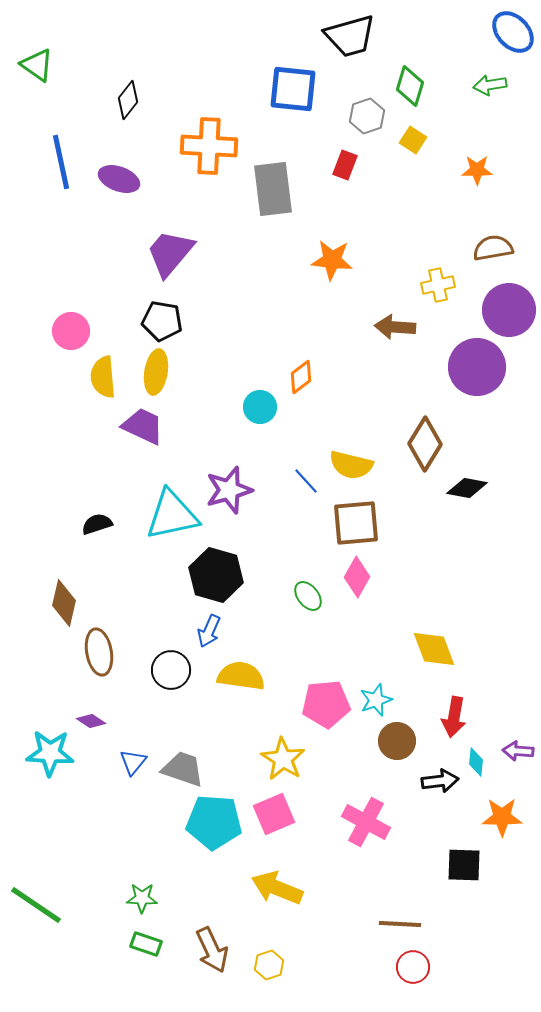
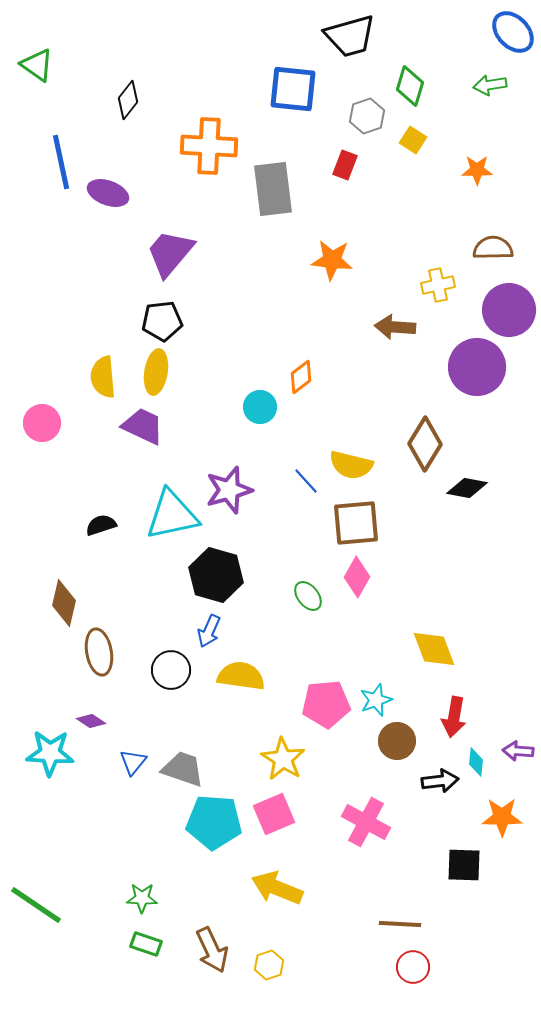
purple ellipse at (119, 179): moved 11 px left, 14 px down
brown semicircle at (493, 248): rotated 9 degrees clockwise
black pentagon at (162, 321): rotated 15 degrees counterclockwise
pink circle at (71, 331): moved 29 px left, 92 px down
black semicircle at (97, 524): moved 4 px right, 1 px down
